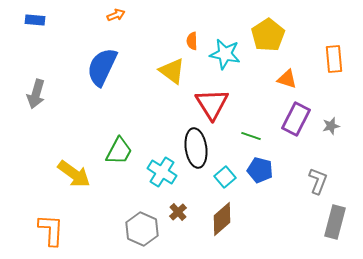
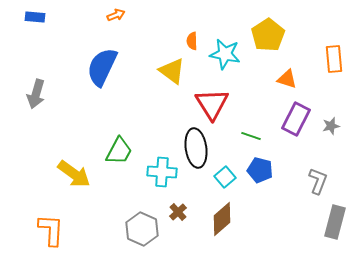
blue rectangle: moved 3 px up
cyan cross: rotated 28 degrees counterclockwise
